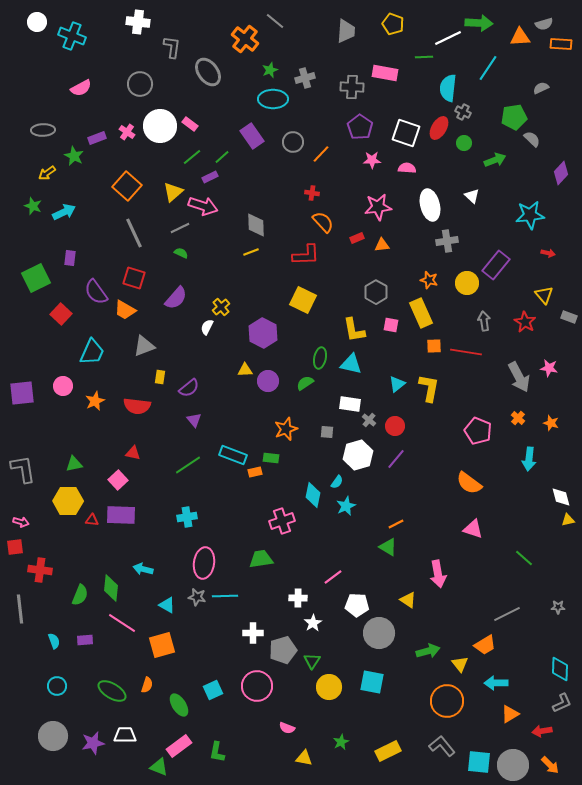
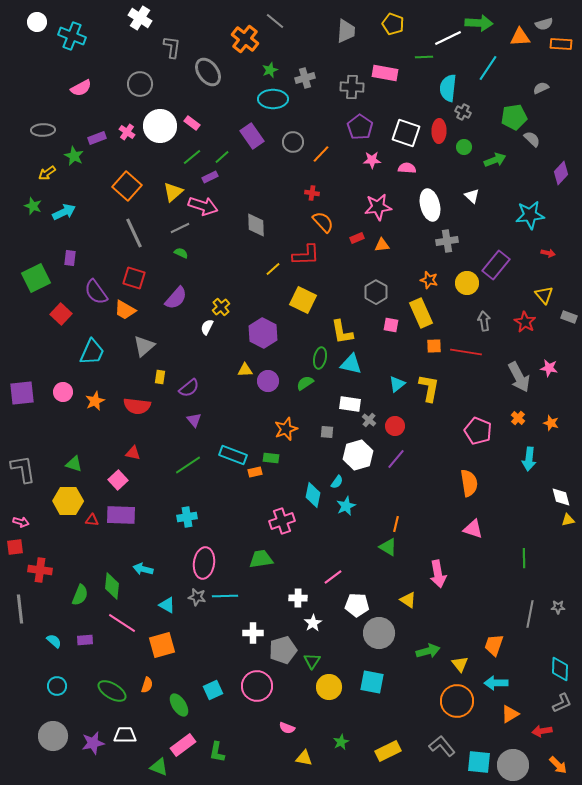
white cross at (138, 22): moved 2 px right, 4 px up; rotated 25 degrees clockwise
pink rectangle at (190, 124): moved 2 px right, 1 px up
red ellipse at (439, 128): moved 3 px down; rotated 30 degrees counterclockwise
green circle at (464, 143): moved 4 px down
yellow line at (251, 252): moved 22 px right, 17 px down; rotated 21 degrees counterclockwise
yellow L-shape at (354, 330): moved 12 px left, 2 px down
gray triangle at (144, 346): rotated 20 degrees counterclockwise
pink circle at (63, 386): moved 6 px down
green triangle at (74, 464): rotated 30 degrees clockwise
orange semicircle at (469, 483): rotated 136 degrees counterclockwise
orange line at (396, 524): rotated 49 degrees counterclockwise
green line at (524, 558): rotated 48 degrees clockwise
green diamond at (111, 588): moved 1 px right, 2 px up
gray line at (507, 614): moved 23 px right; rotated 52 degrees counterclockwise
cyan semicircle at (54, 641): rotated 28 degrees counterclockwise
orange trapezoid at (485, 645): moved 9 px right; rotated 140 degrees clockwise
orange circle at (447, 701): moved 10 px right
pink rectangle at (179, 746): moved 4 px right, 1 px up
orange arrow at (550, 765): moved 8 px right
